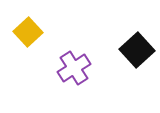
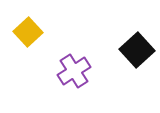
purple cross: moved 3 px down
